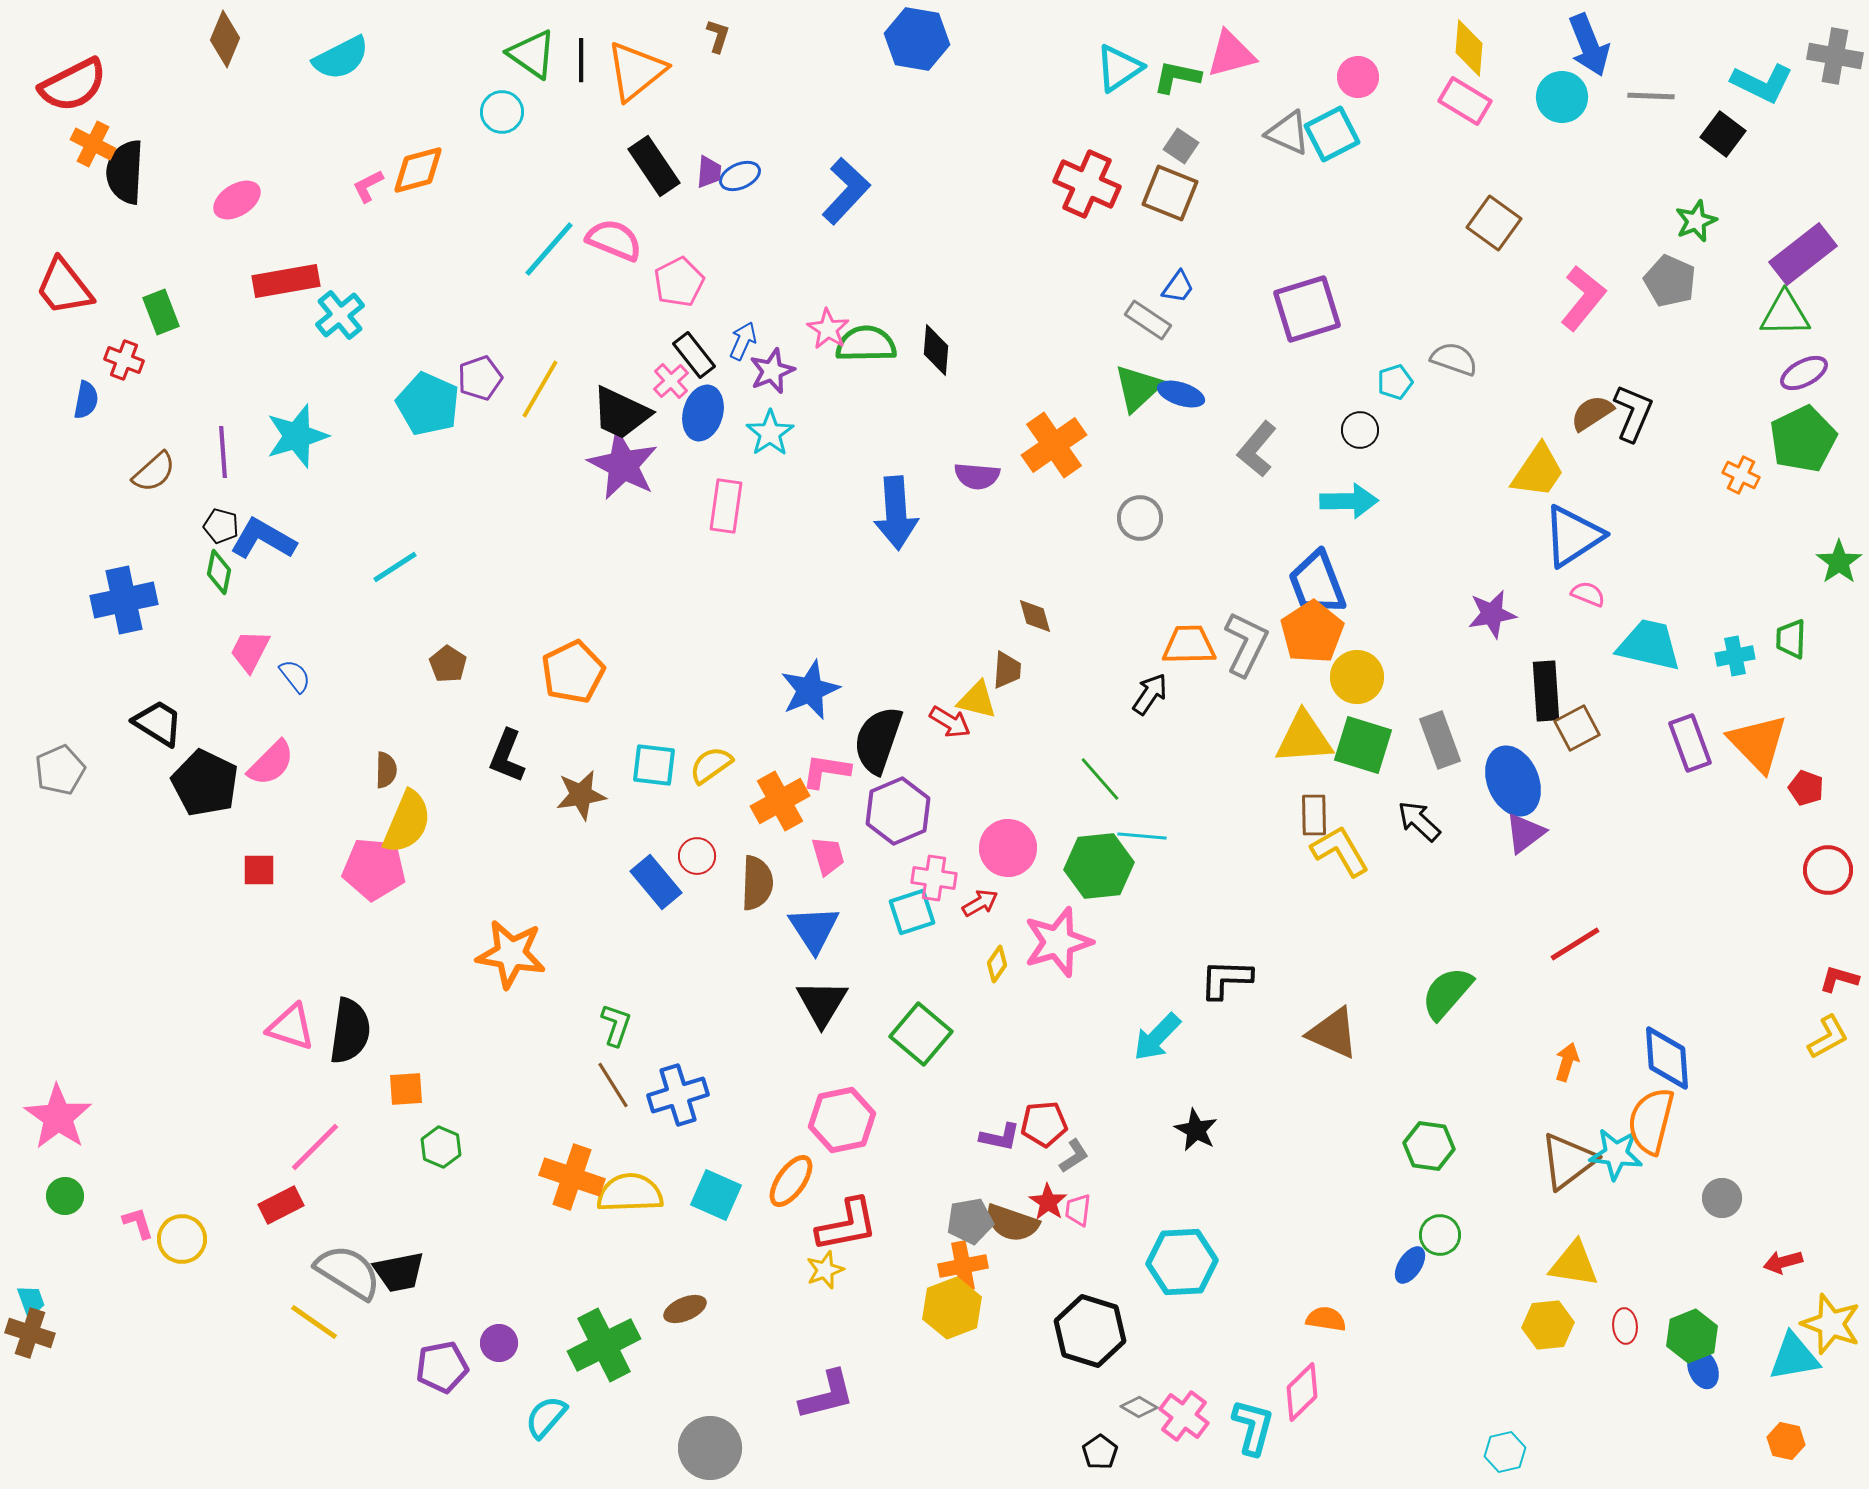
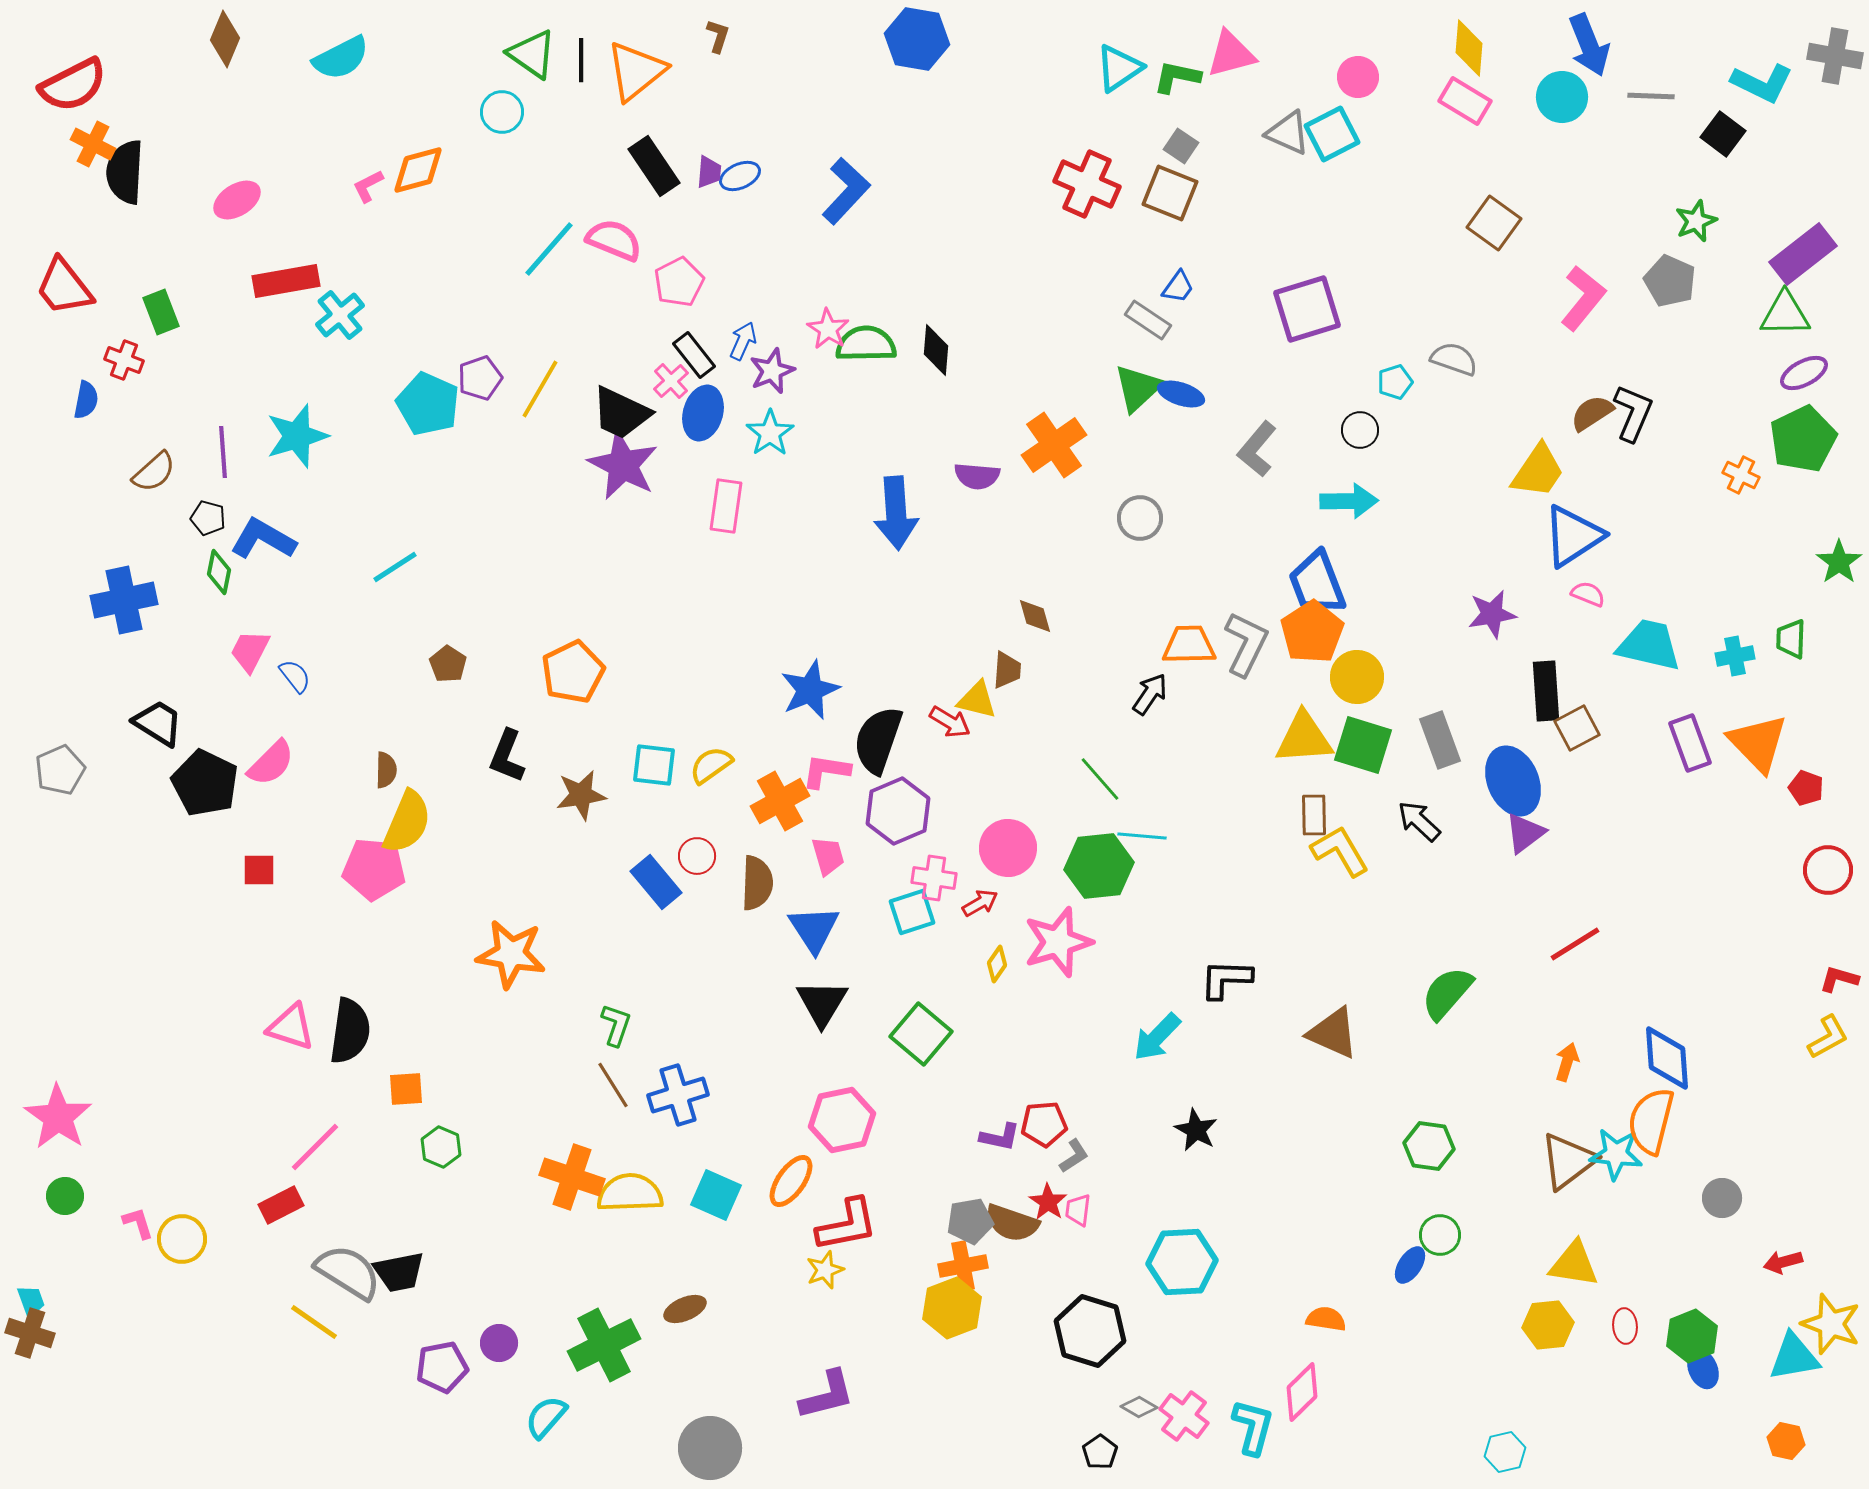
black pentagon at (221, 526): moved 13 px left, 8 px up
